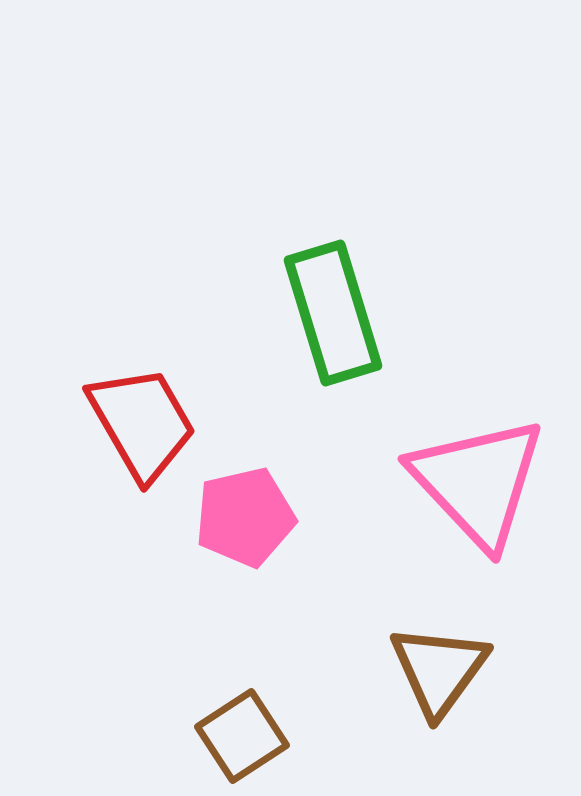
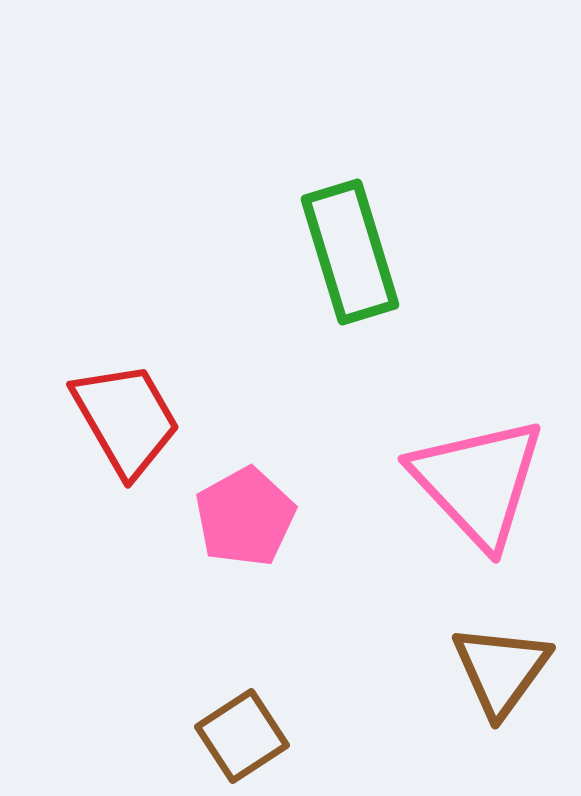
green rectangle: moved 17 px right, 61 px up
red trapezoid: moved 16 px left, 4 px up
pink pentagon: rotated 16 degrees counterclockwise
brown triangle: moved 62 px right
